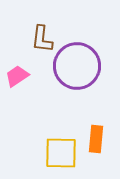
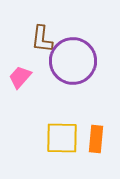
purple circle: moved 4 px left, 5 px up
pink trapezoid: moved 3 px right, 1 px down; rotated 15 degrees counterclockwise
yellow square: moved 1 px right, 15 px up
